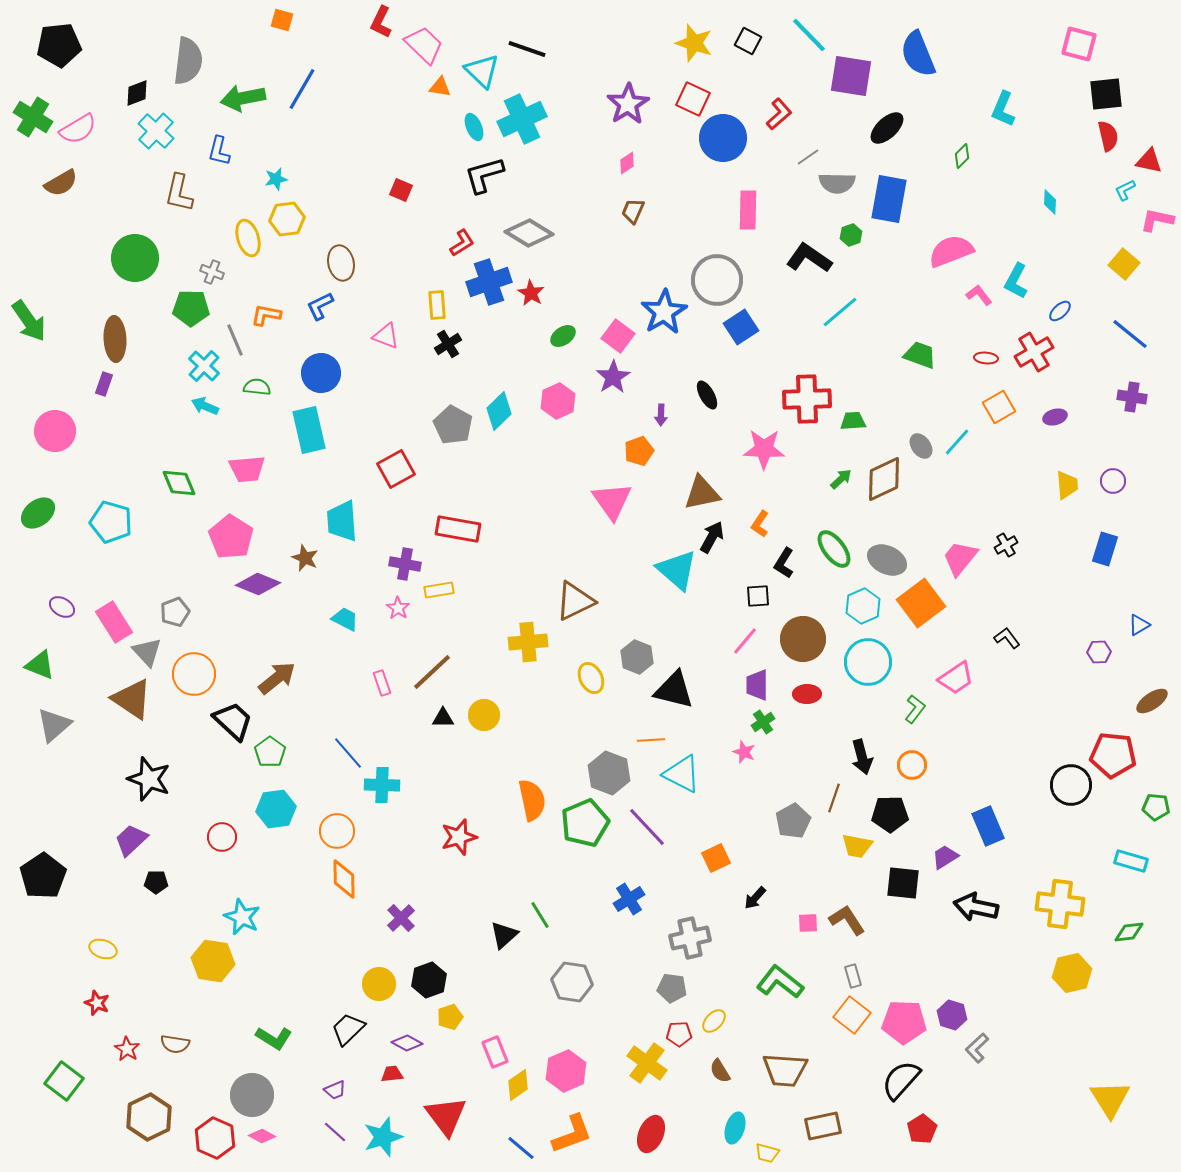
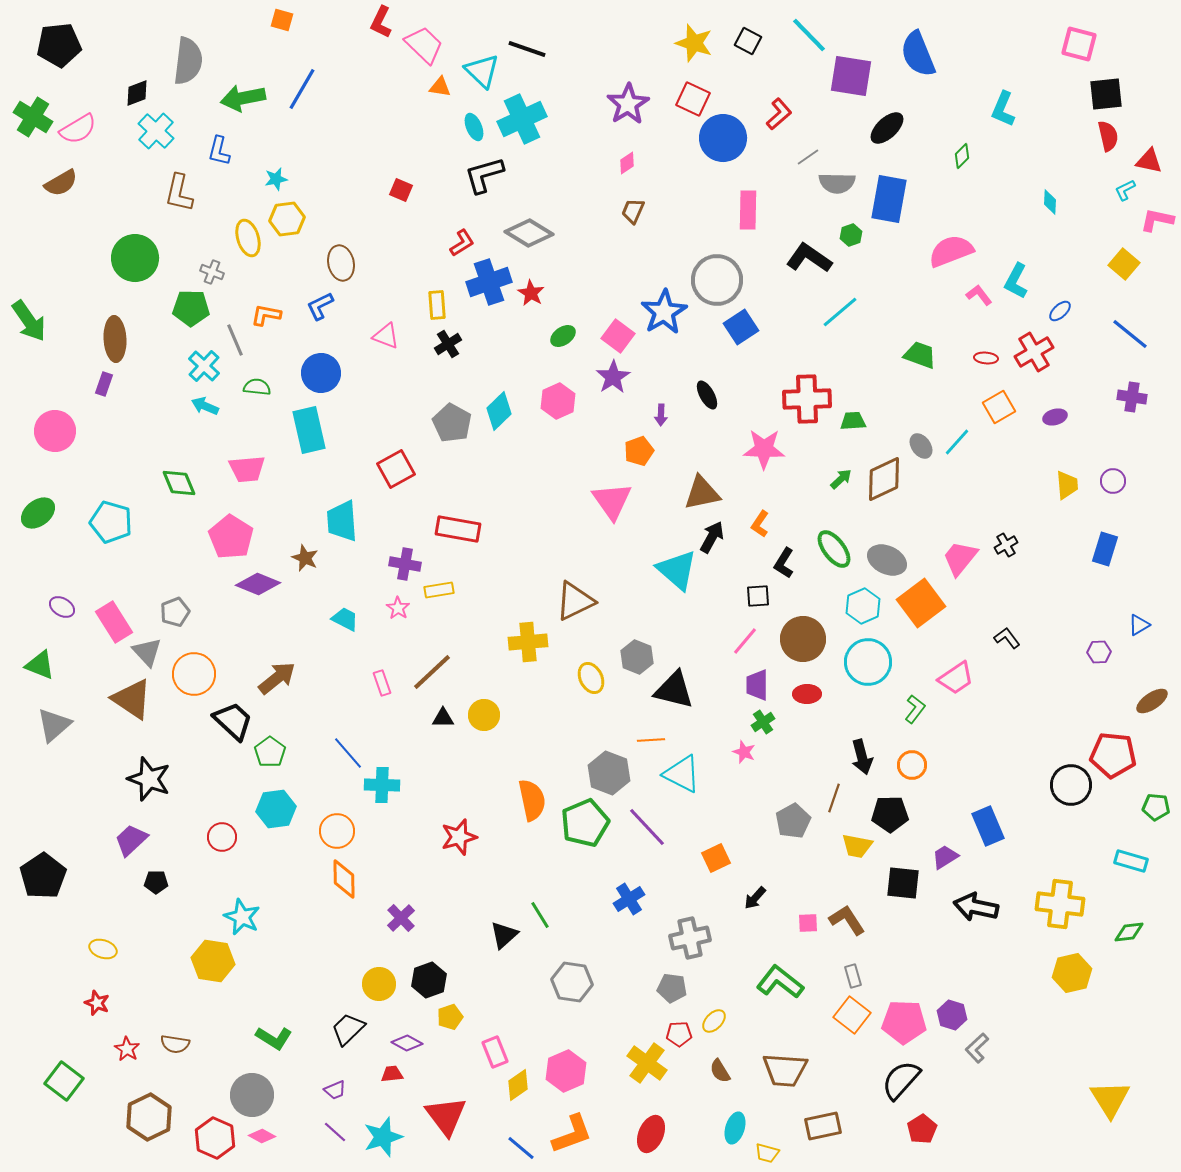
gray pentagon at (453, 425): moved 1 px left, 2 px up
